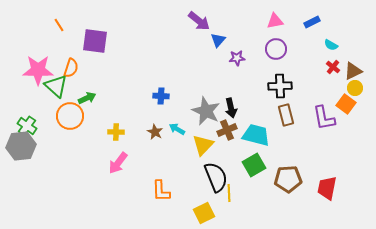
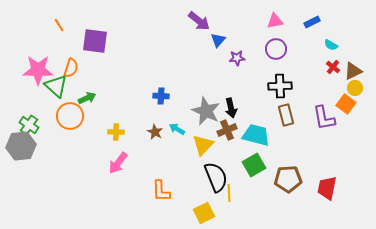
green cross: moved 2 px right, 1 px up
